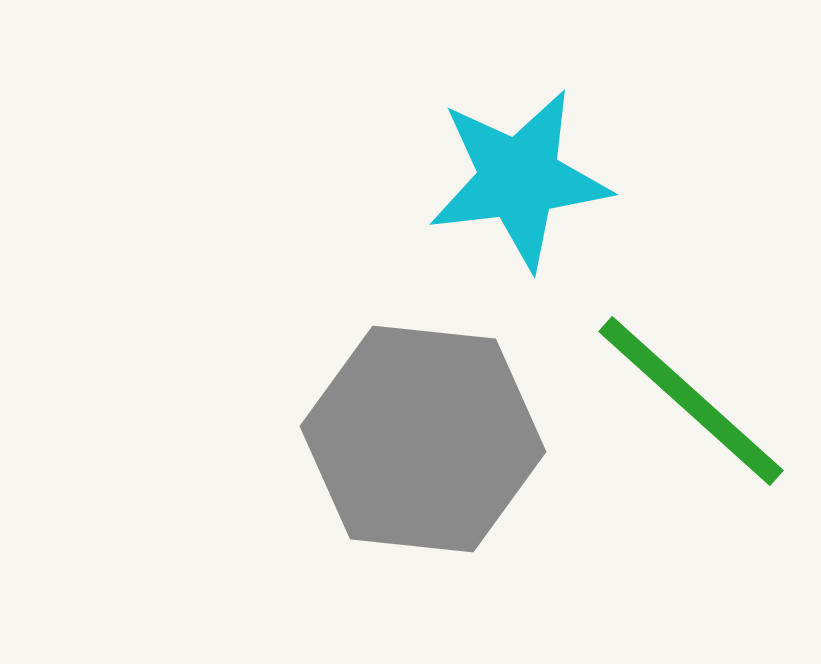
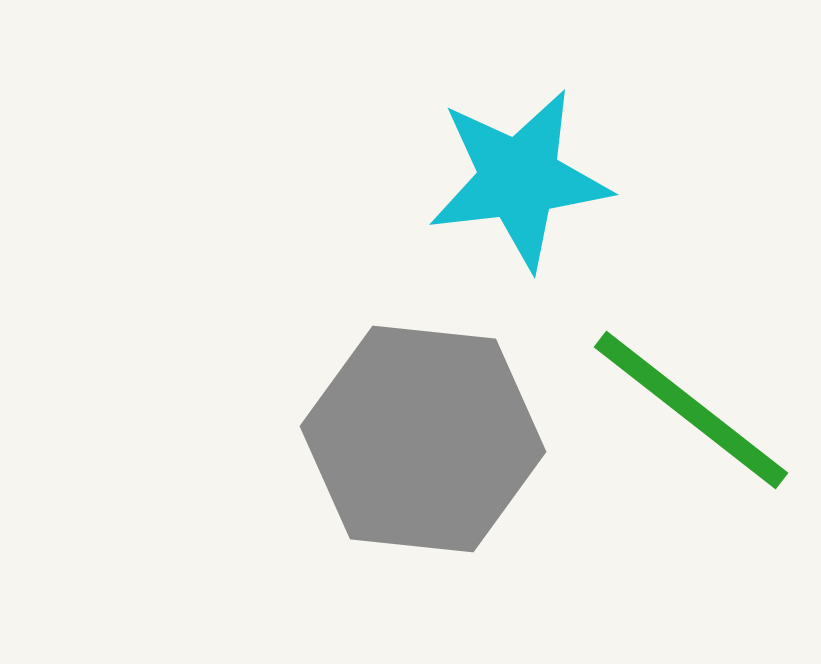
green line: moved 9 px down; rotated 4 degrees counterclockwise
